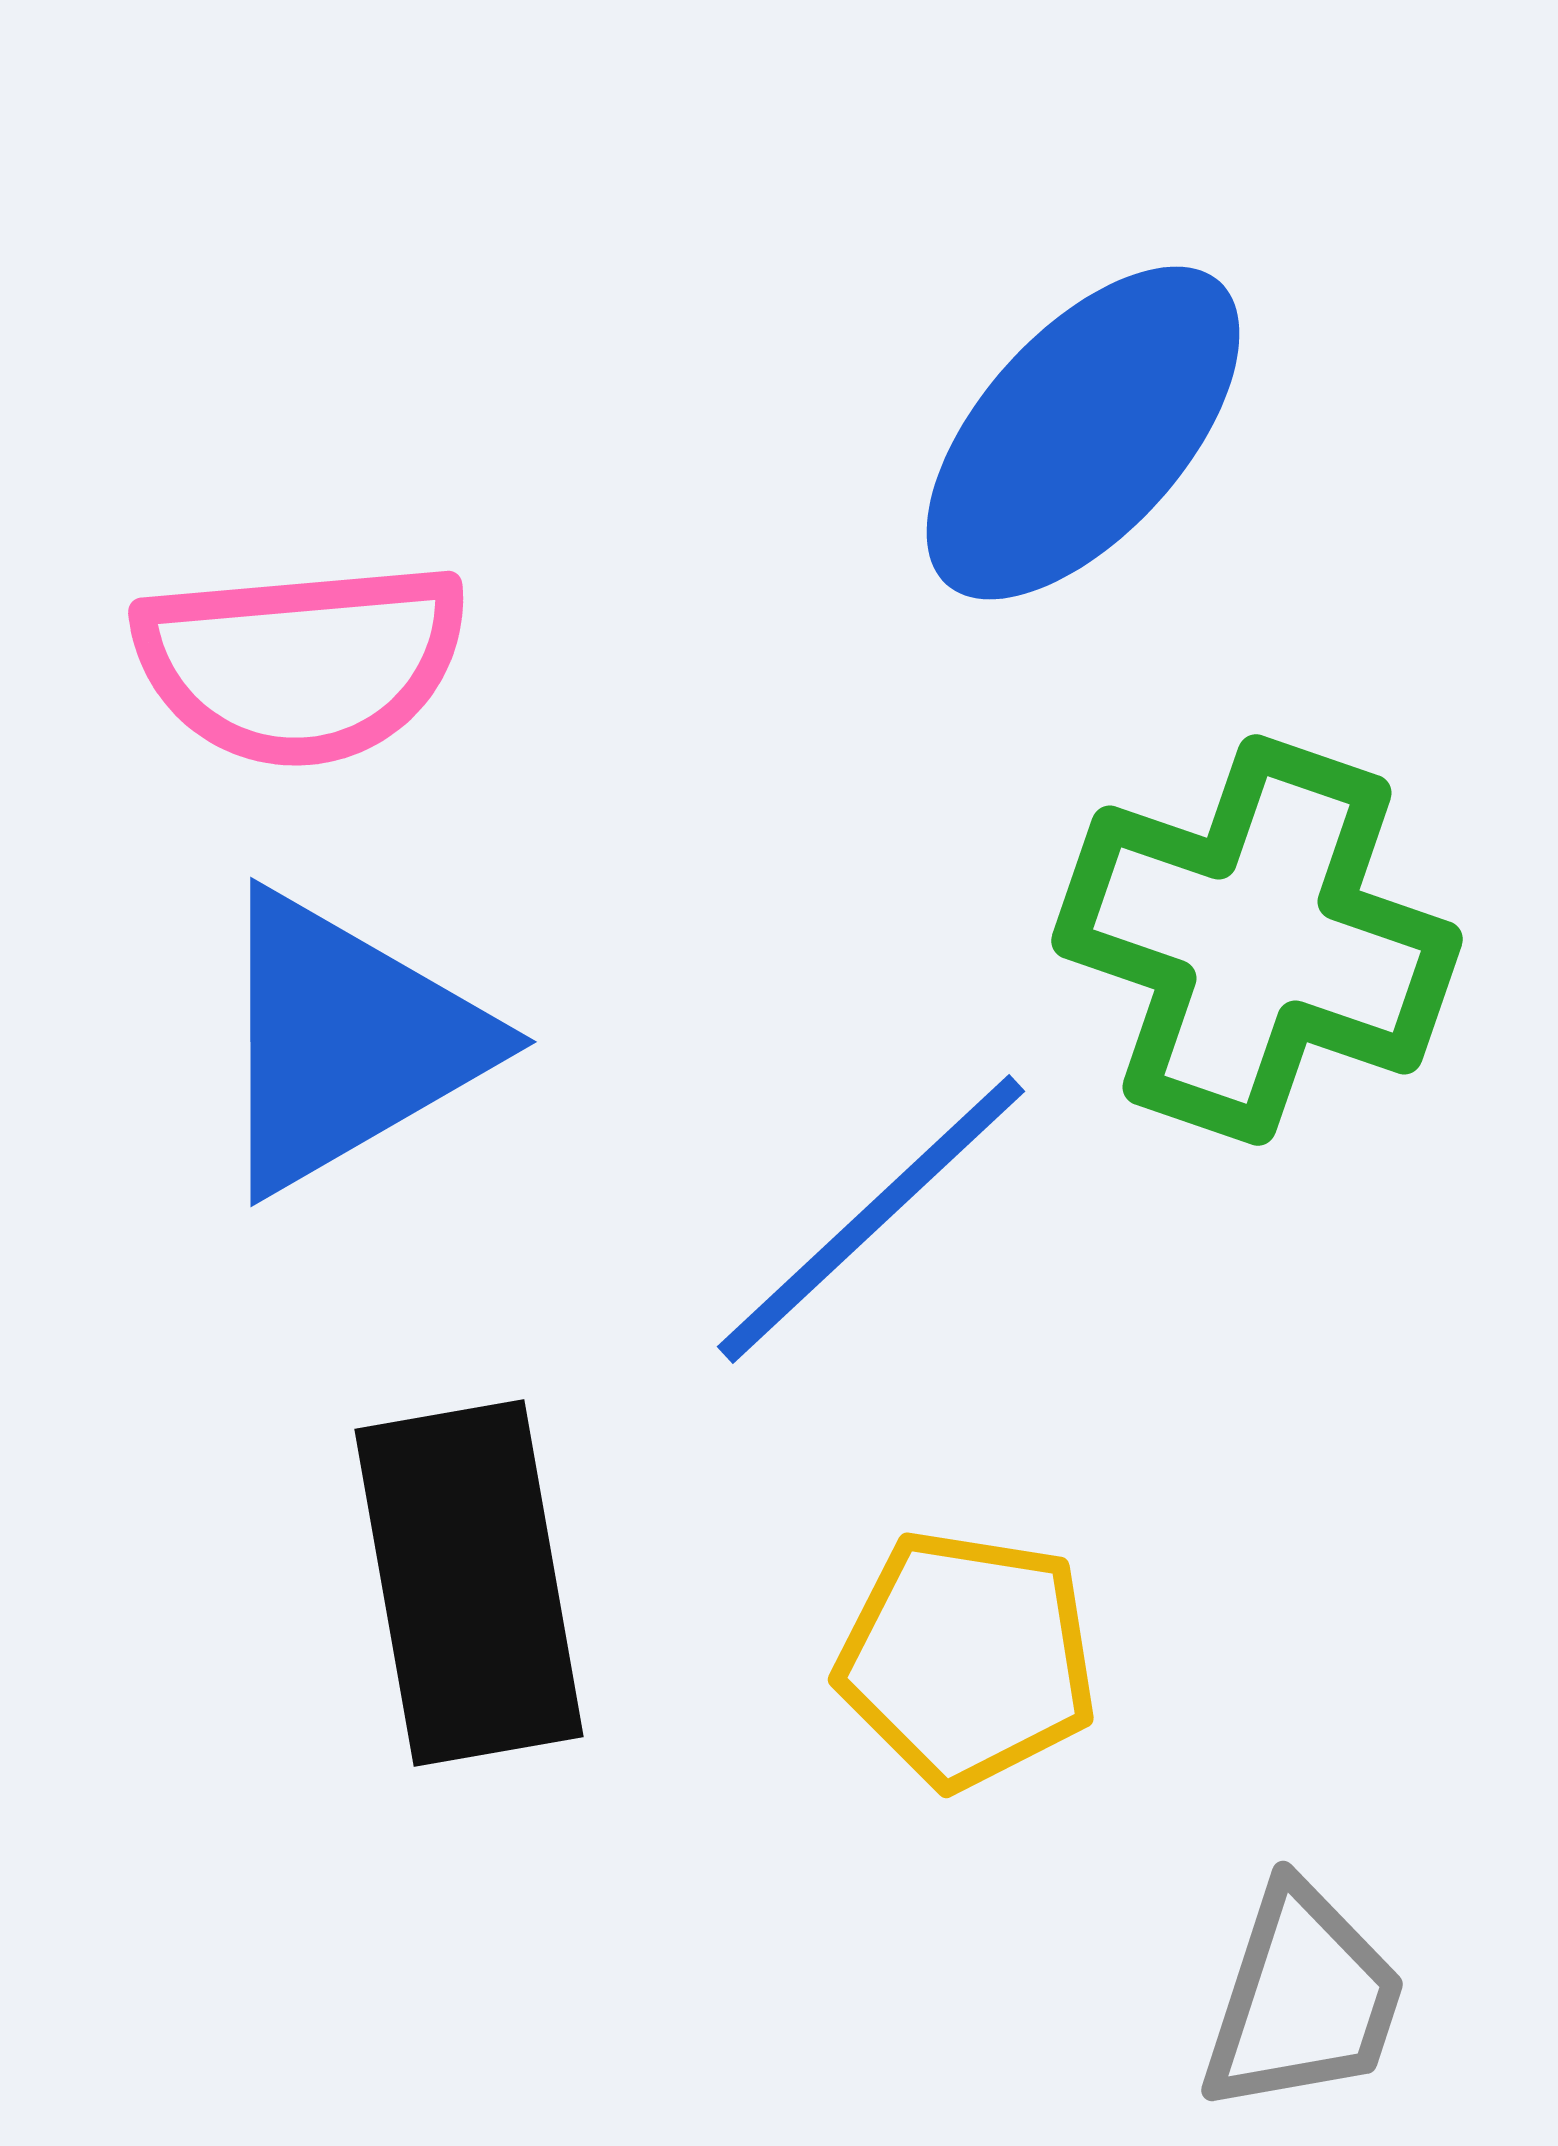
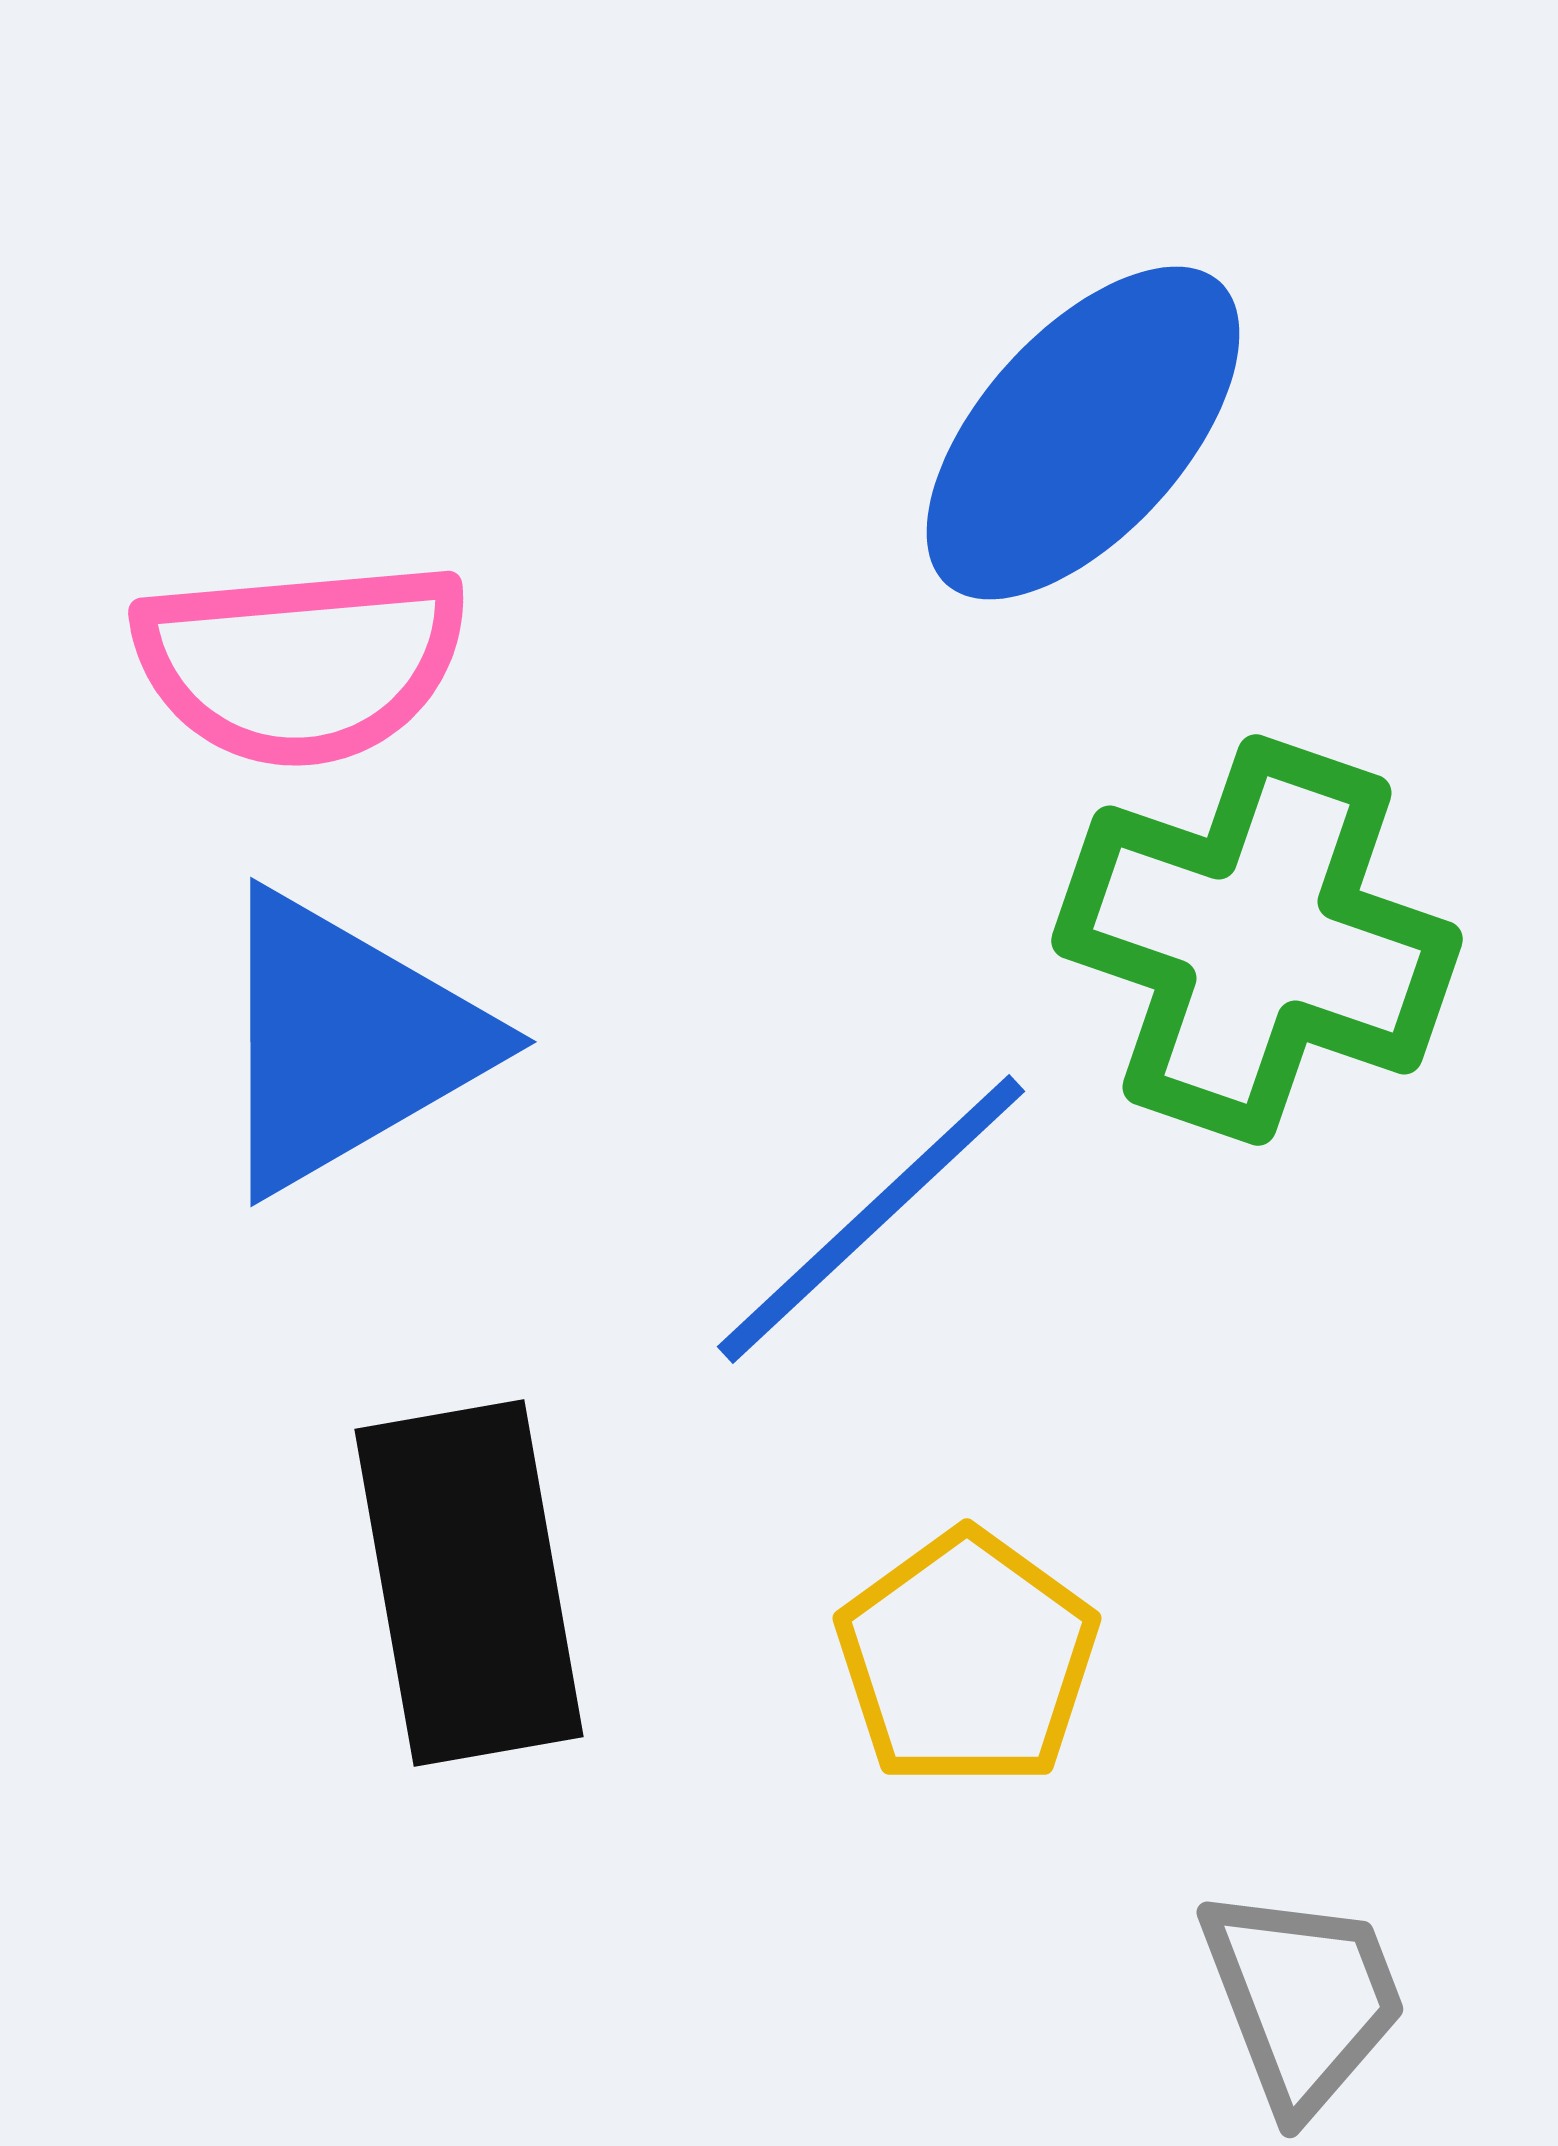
yellow pentagon: rotated 27 degrees clockwise
gray trapezoid: rotated 39 degrees counterclockwise
